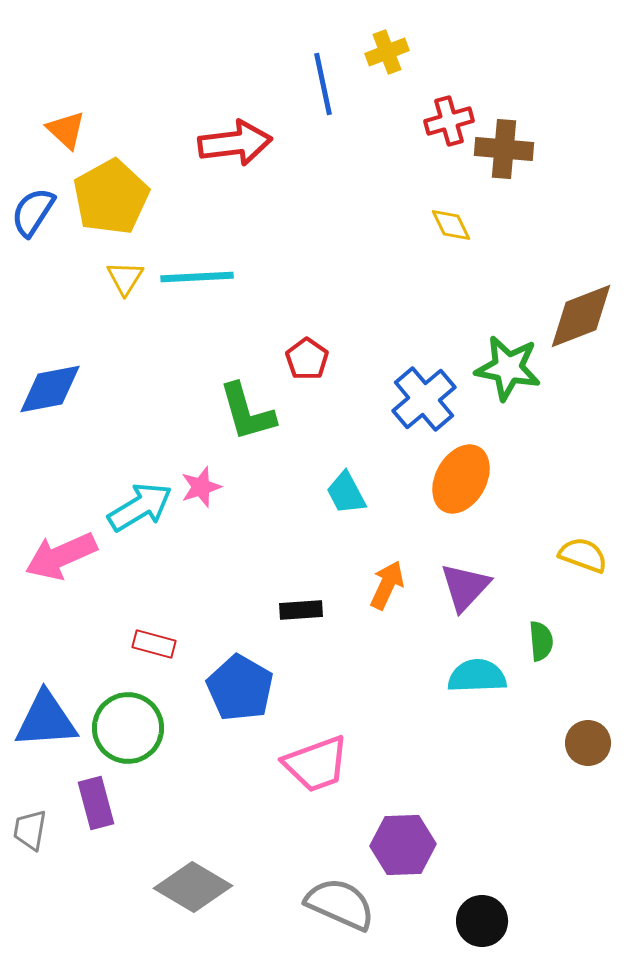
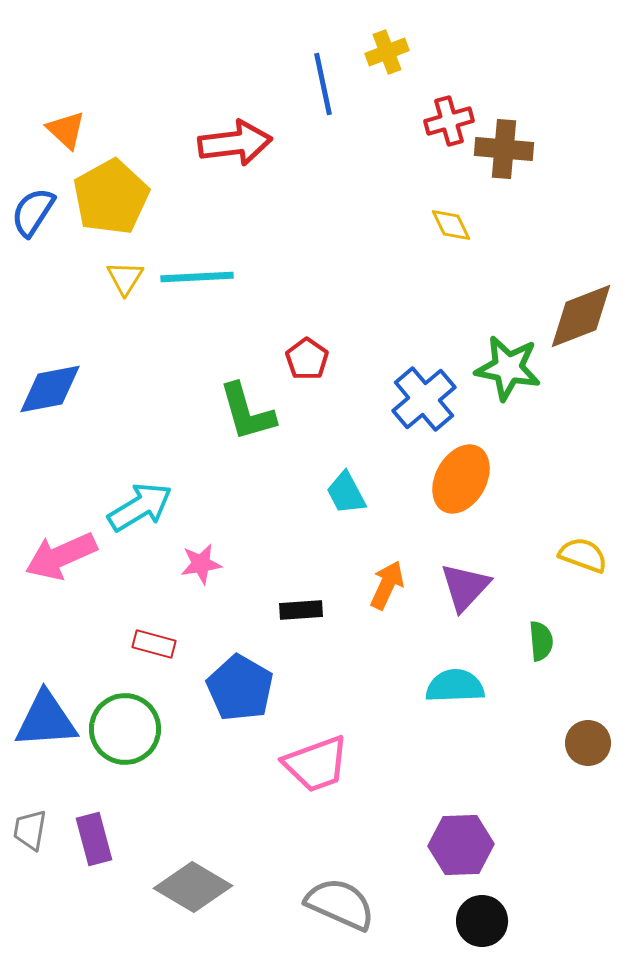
pink star: moved 77 px down; rotated 9 degrees clockwise
cyan semicircle: moved 22 px left, 10 px down
green circle: moved 3 px left, 1 px down
purple rectangle: moved 2 px left, 36 px down
purple hexagon: moved 58 px right
